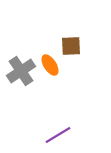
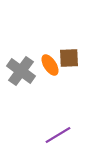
brown square: moved 2 px left, 12 px down
gray cross: rotated 20 degrees counterclockwise
